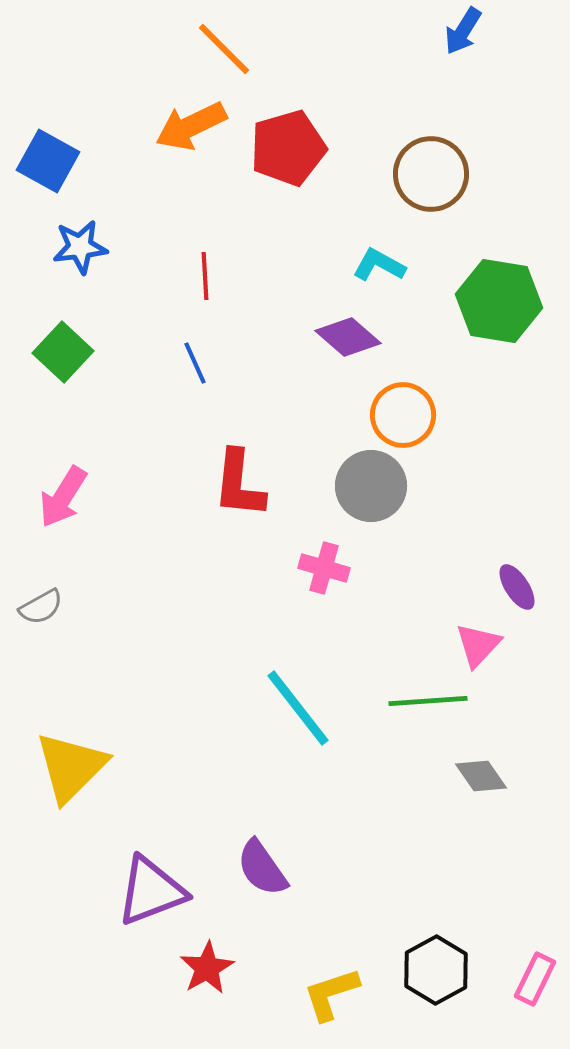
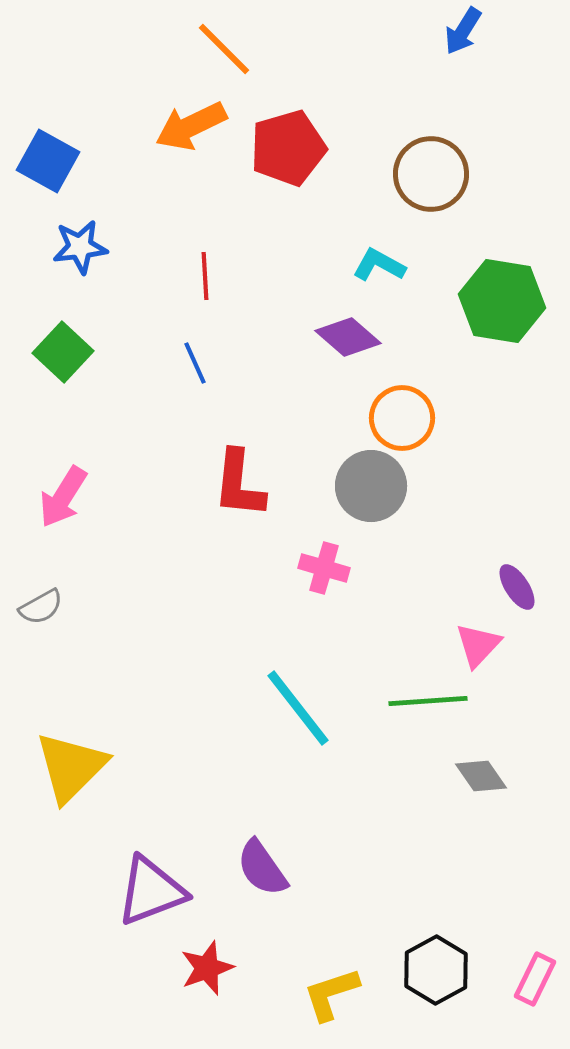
green hexagon: moved 3 px right
orange circle: moved 1 px left, 3 px down
red star: rotated 10 degrees clockwise
